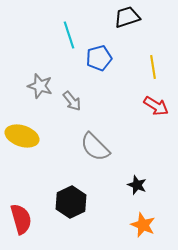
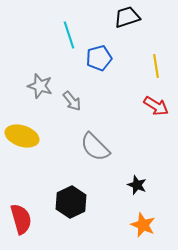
yellow line: moved 3 px right, 1 px up
